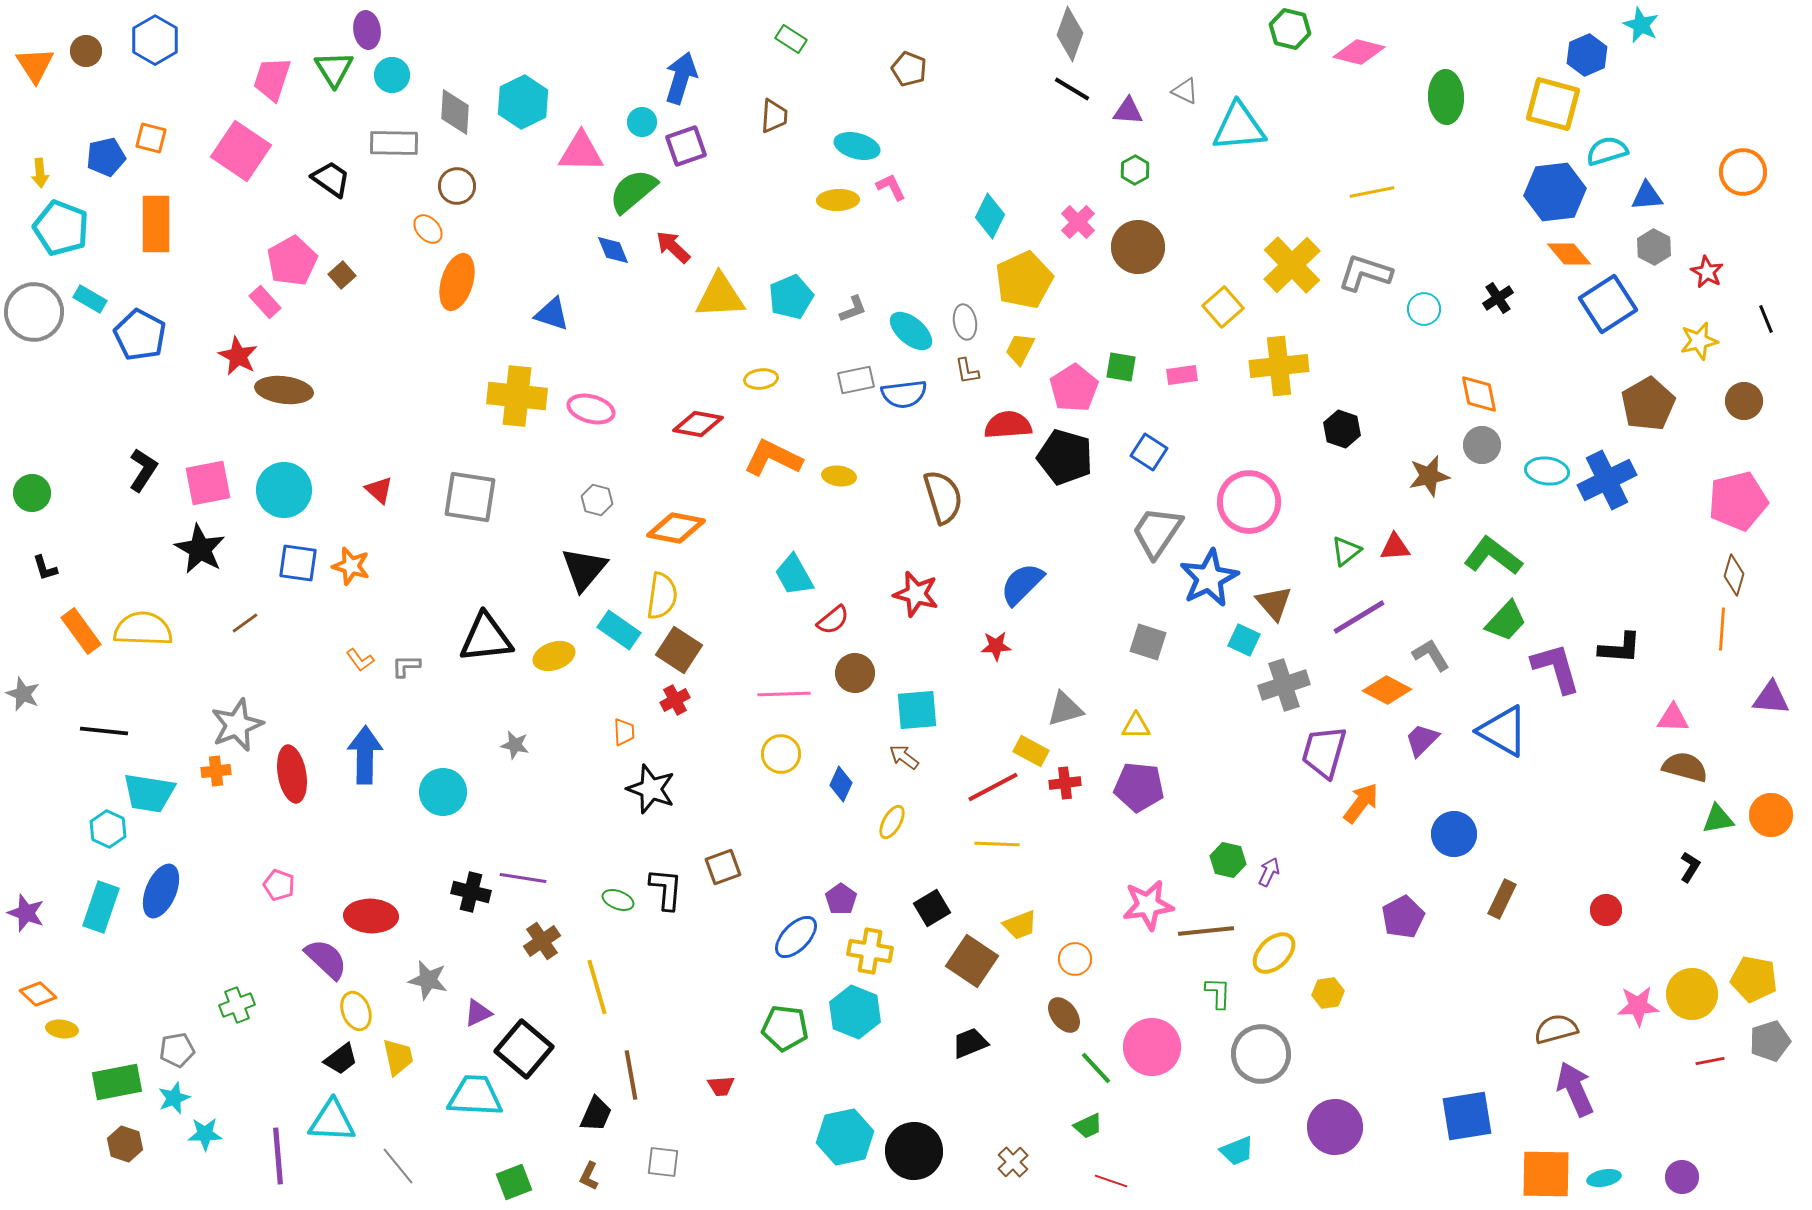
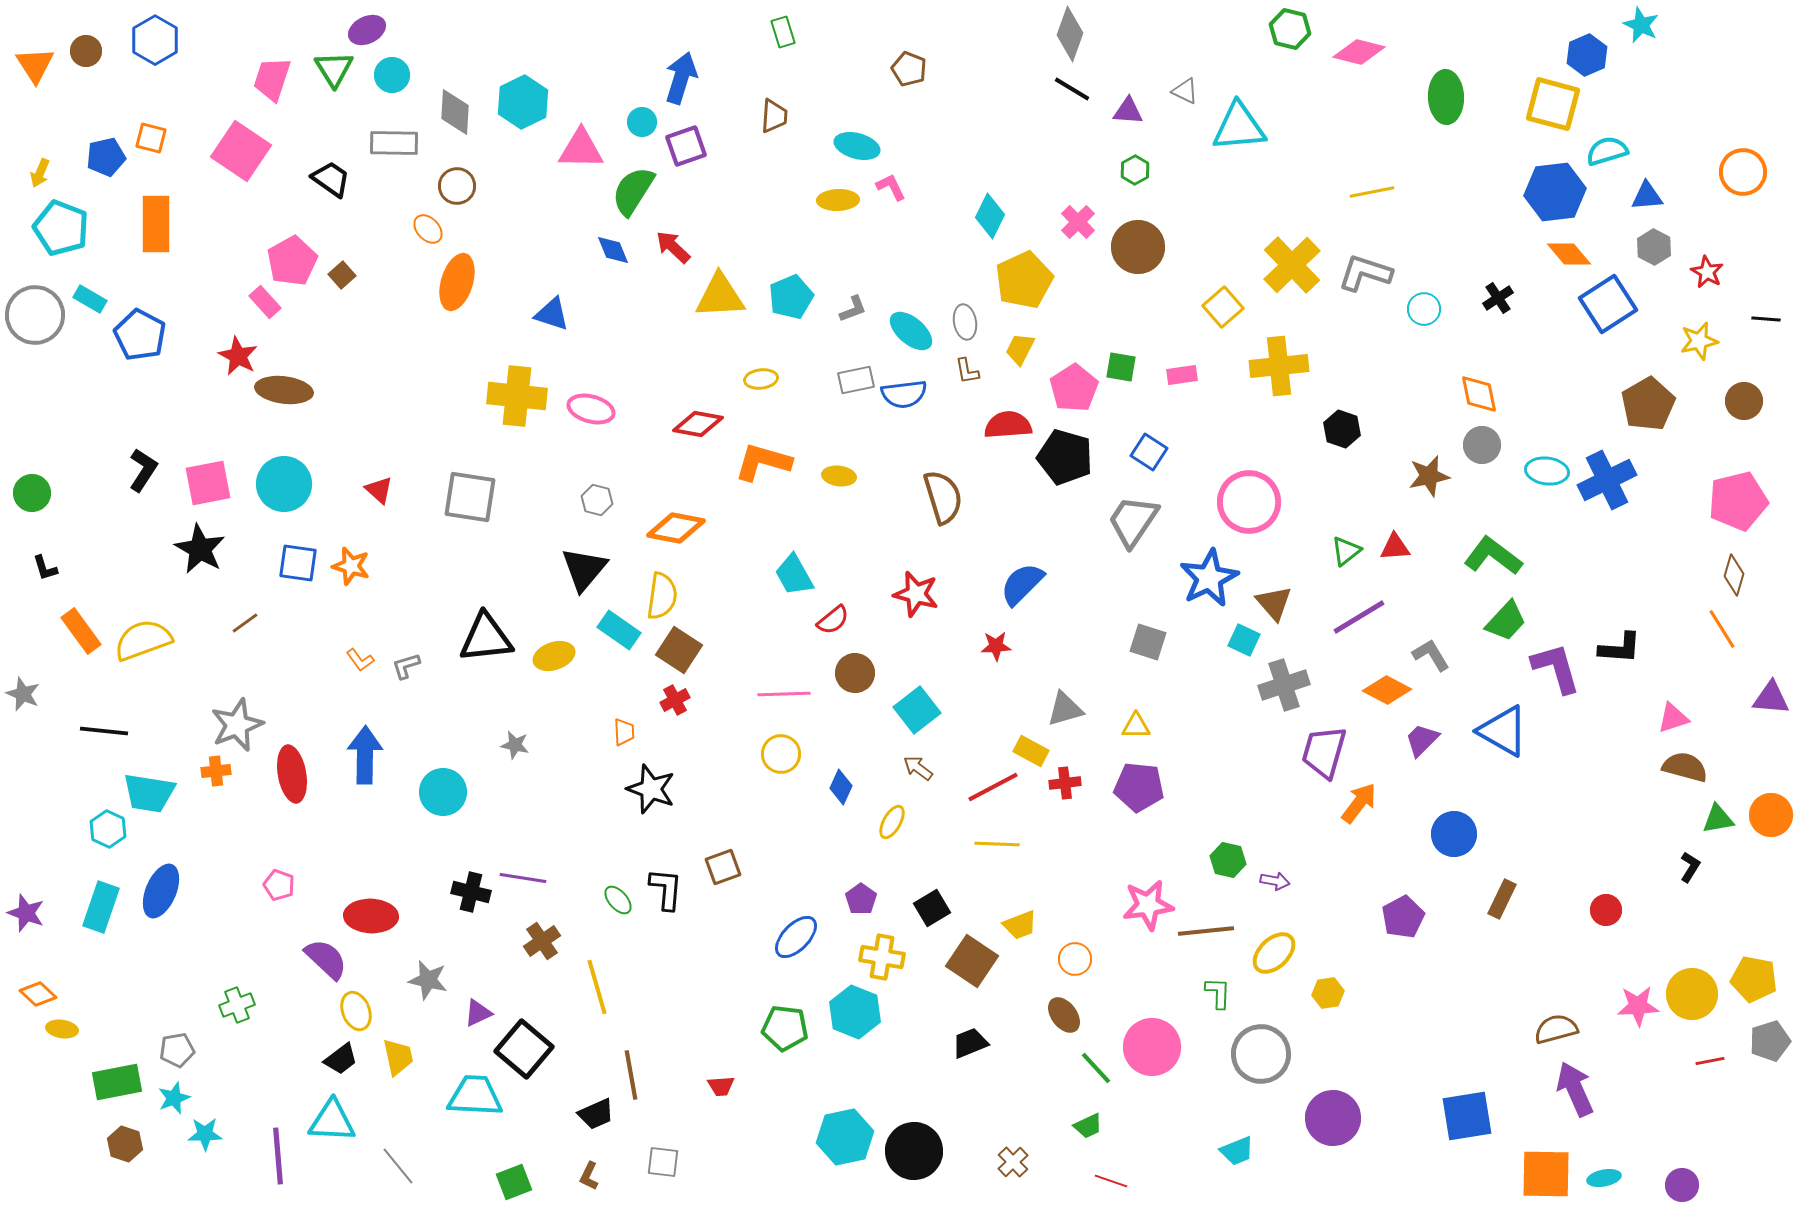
purple ellipse at (367, 30): rotated 72 degrees clockwise
green rectangle at (791, 39): moved 8 px left, 7 px up; rotated 40 degrees clockwise
pink triangle at (581, 152): moved 3 px up
yellow arrow at (40, 173): rotated 28 degrees clockwise
green semicircle at (633, 191): rotated 18 degrees counterclockwise
gray circle at (34, 312): moved 1 px right, 3 px down
black line at (1766, 319): rotated 64 degrees counterclockwise
orange L-shape at (773, 458): moved 10 px left, 4 px down; rotated 10 degrees counterclockwise
cyan circle at (284, 490): moved 6 px up
gray trapezoid at (1157, 532): moved 24 px left, 11 px up
yellow semicircle at (143, 629): moved 11 px down; rotated 22 degrees counterclockwise
orange line at (1722, 629): rotated 36 degrees counterclockwise
gray L-shape at (406, 666): rotated 16 degrees counterclockwise
cyan square at (917, 710): rotated 33 degrees counterclockwise
pink triangle at (1673, 718): rotated 20 degrees counterclockwise
brown arrow at (904, 757): moved 14 px right, 11 px down
blue diamond at (841, 784): moved 3 px down
orange arrow at (1361, 803): moved 2 px left
purple arrow at (1269, 872): moved 6 px right, 9 px down; rotated 76 degrees clockwise
purple pentagon at (841, 899): moved 20 px right
green ellipse at (618, 900): rotated 28 degrees clockwise
yellow cross at (870, 951): moved 12 px right, 6 px down
black trapezoid at (596, 1114): rotated 42 degrees clockwise
purple circle at (1335, 1127): moved 2 px left, 9 px up
purple circle at (1682, 1177): moved 8 px down
